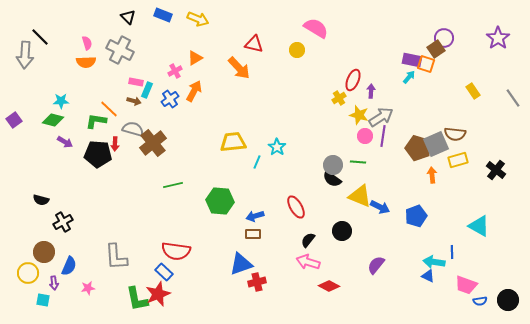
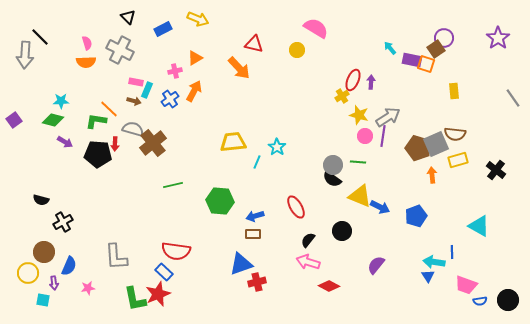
blue rectangle at (163, 15): moved 14 px down; rotated 48 degrees counterclockwise
pink cross at (175, 71): rotated 16 degrees clockwise
cyan arrow at (409, 77): moved 19 px left, 29 px up; rotated 80 degrees counterclockwise
purple arrow at (371, 91): moved 9 px up
yellow rectangle at (473, 91): moved 19 px left; rotated 28 degrees clockwise
yellow cross at (339, 98): moved 3 px right, 2 px up
gray arrow at (381, 117): moved 7 px right
blue triangle at (428, 276): rotated 32 degrees clockwise
green L-shape at (137, 299): moved 2 px left
